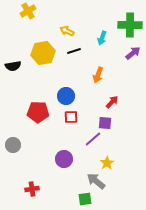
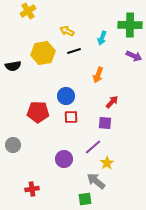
purple arrow: moved 1 px right, 3 px down; rotated 63 degrees clockwise
purple line: moved 8 px down
